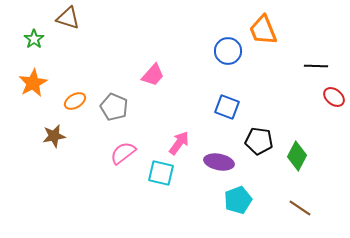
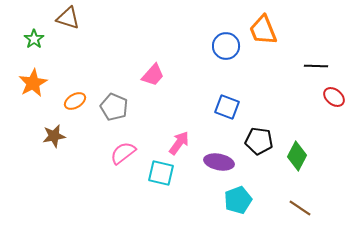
blue circle: moved 2 px left, 5 px up
